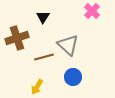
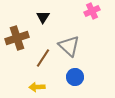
pink cross: rotated 21 degrees clockwise
gray triangle: moved 1 px right, 1 px down
brown line: moved 1 px left, 1 px down; rotated 42 degrees counterclockwise
blue circle: moved 2 px right
yellow arrow: rotated 56 degrees clockwise
